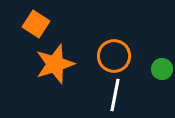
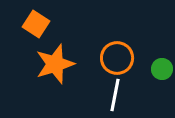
orange circle: moved 3 px right, 2 px down
